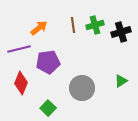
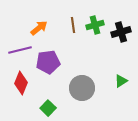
purple line: moved 1 px right, 1 px down
